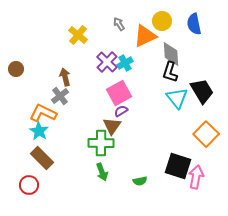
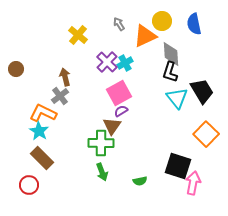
pink arrow: moved 3 px left, 6 px down
